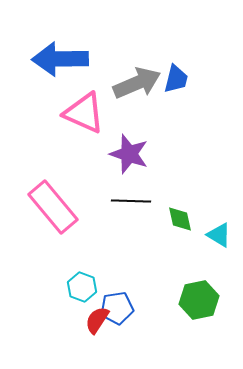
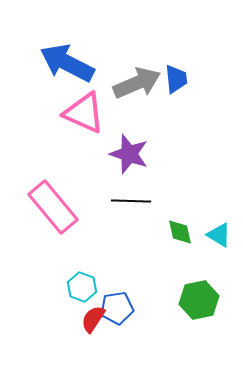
blue arrow: moved 7 px right, 4 px down; rotated 28 degrees clockwise
blue trapezoid: rotated 20 degrees counterclockwise
green diamond: moved 13 px down
red semicircle: moved 4 px left, 1 px up
